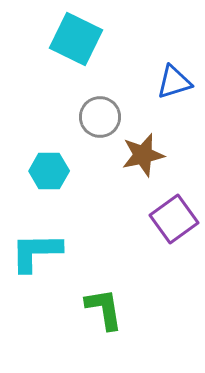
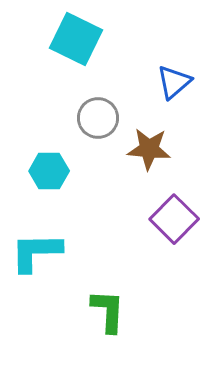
blue triangle: rotated 24 degrees counterclockwise
gray circle: moved 2 px left, 1 px down
brown star: moved 6 px right, 6 px up; rotated 18 degrees clockwise
purple square: rotated 9 degrees counterclockwise
green L-shape: moved 4 px right, 2 px down; rotated 12 degrees clockwise
